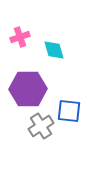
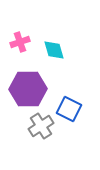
pink cross: moved 5 px down
blue square: moved 2 px up; rotated 20 degrees clockwise
